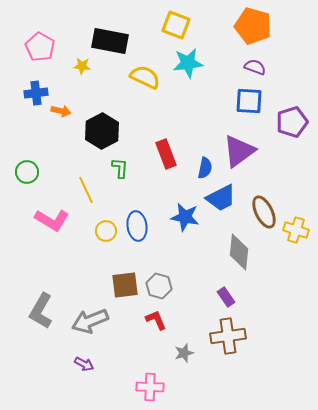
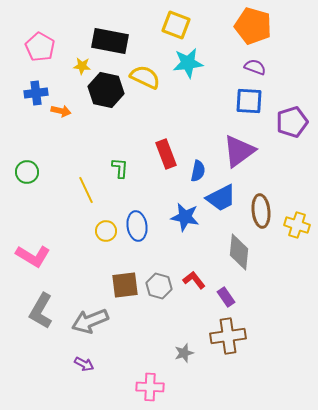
black hexagon: moved 4 px right, 41 px up; rotated 20 degrees counterclockwise
blue semicircle: moved 7 px left, 3 px down
brown ellipse: moved 3 px left, 1 px up; rotated 20 degrees clockwise
pink L-shape: moved 19 px left, 36 px down
yellow cross: moved 1 px right, 5 px up
red L-shape: moved 38 px right, 40 px up; rotated 15 degrees counterclockwise
